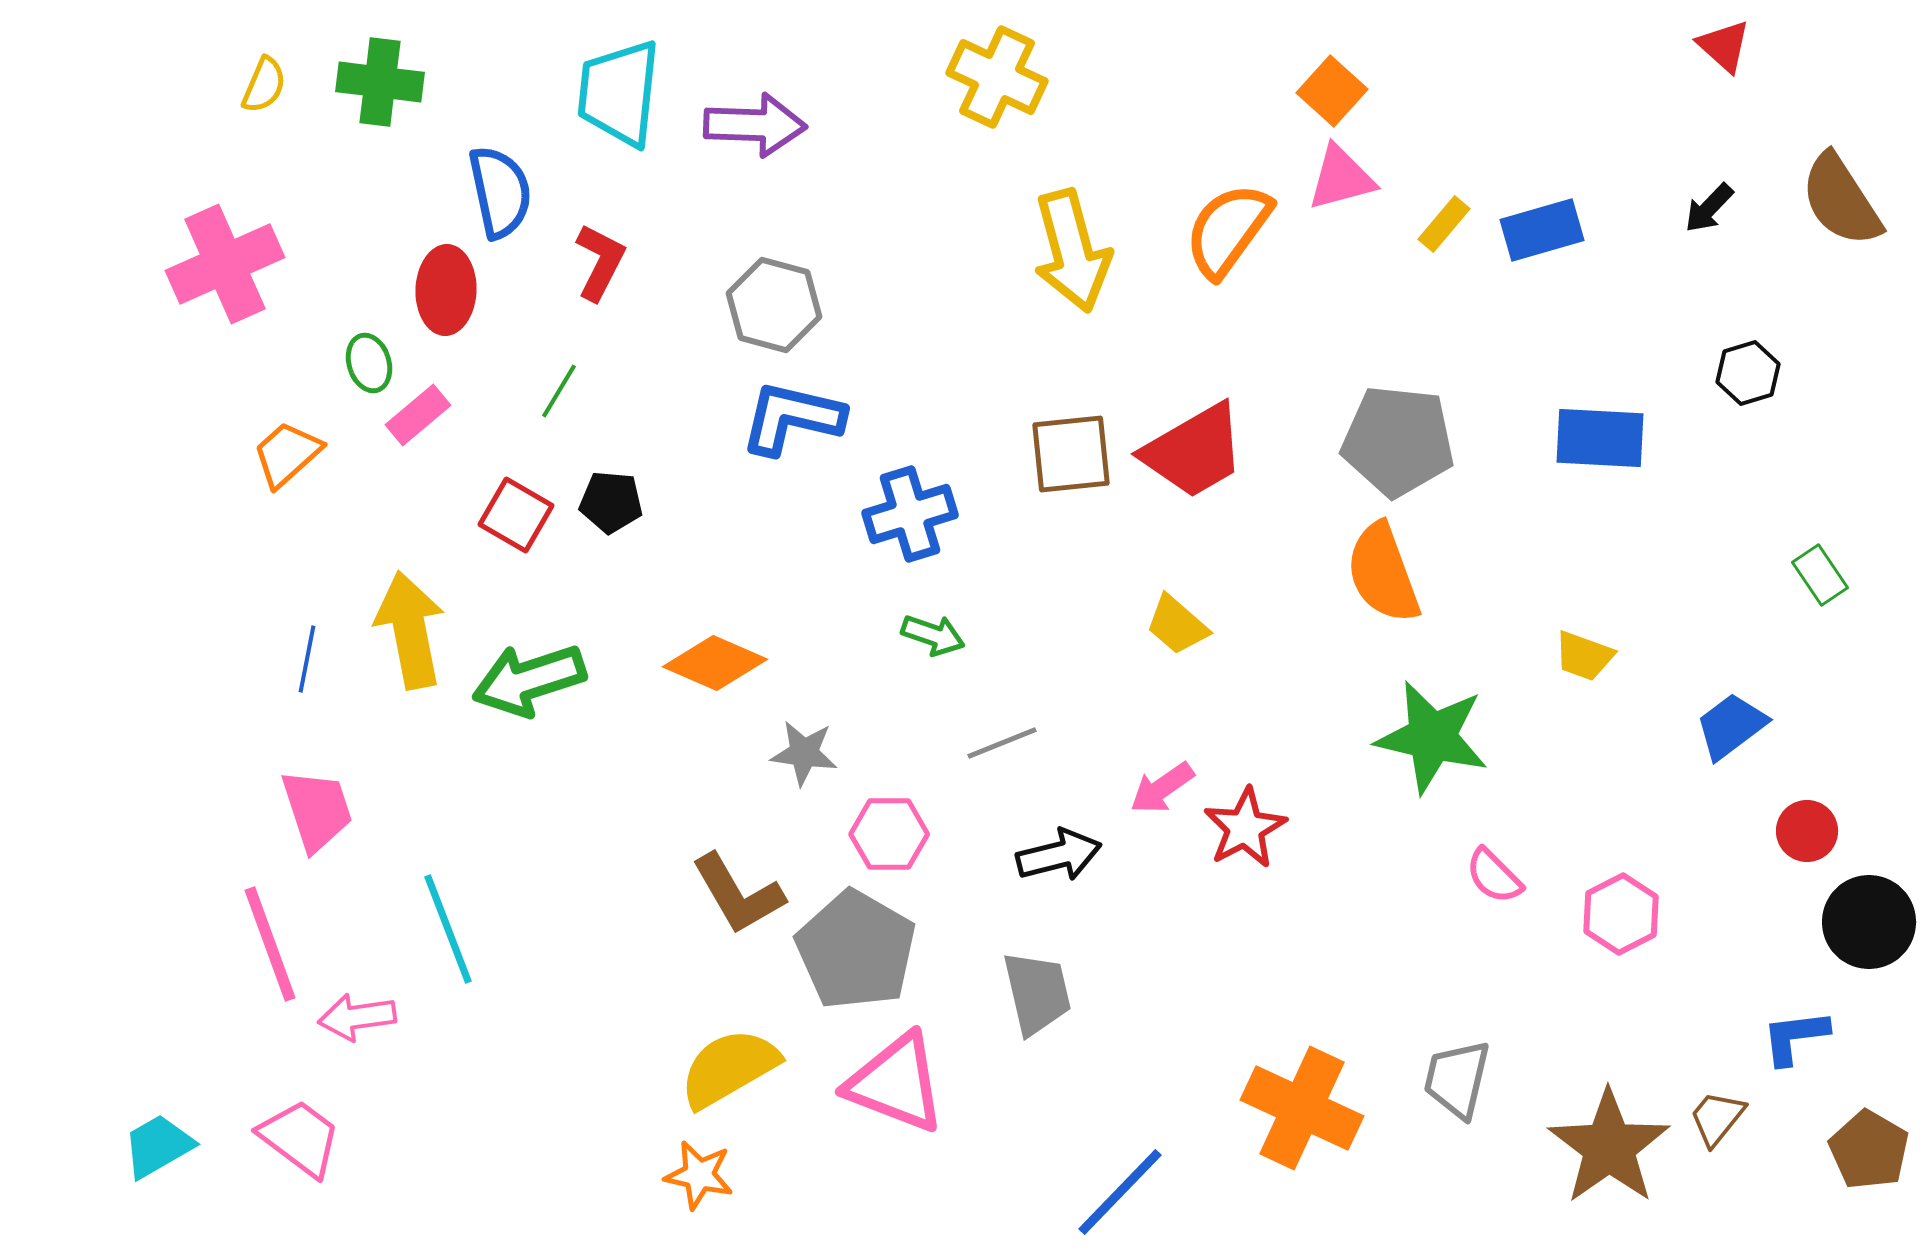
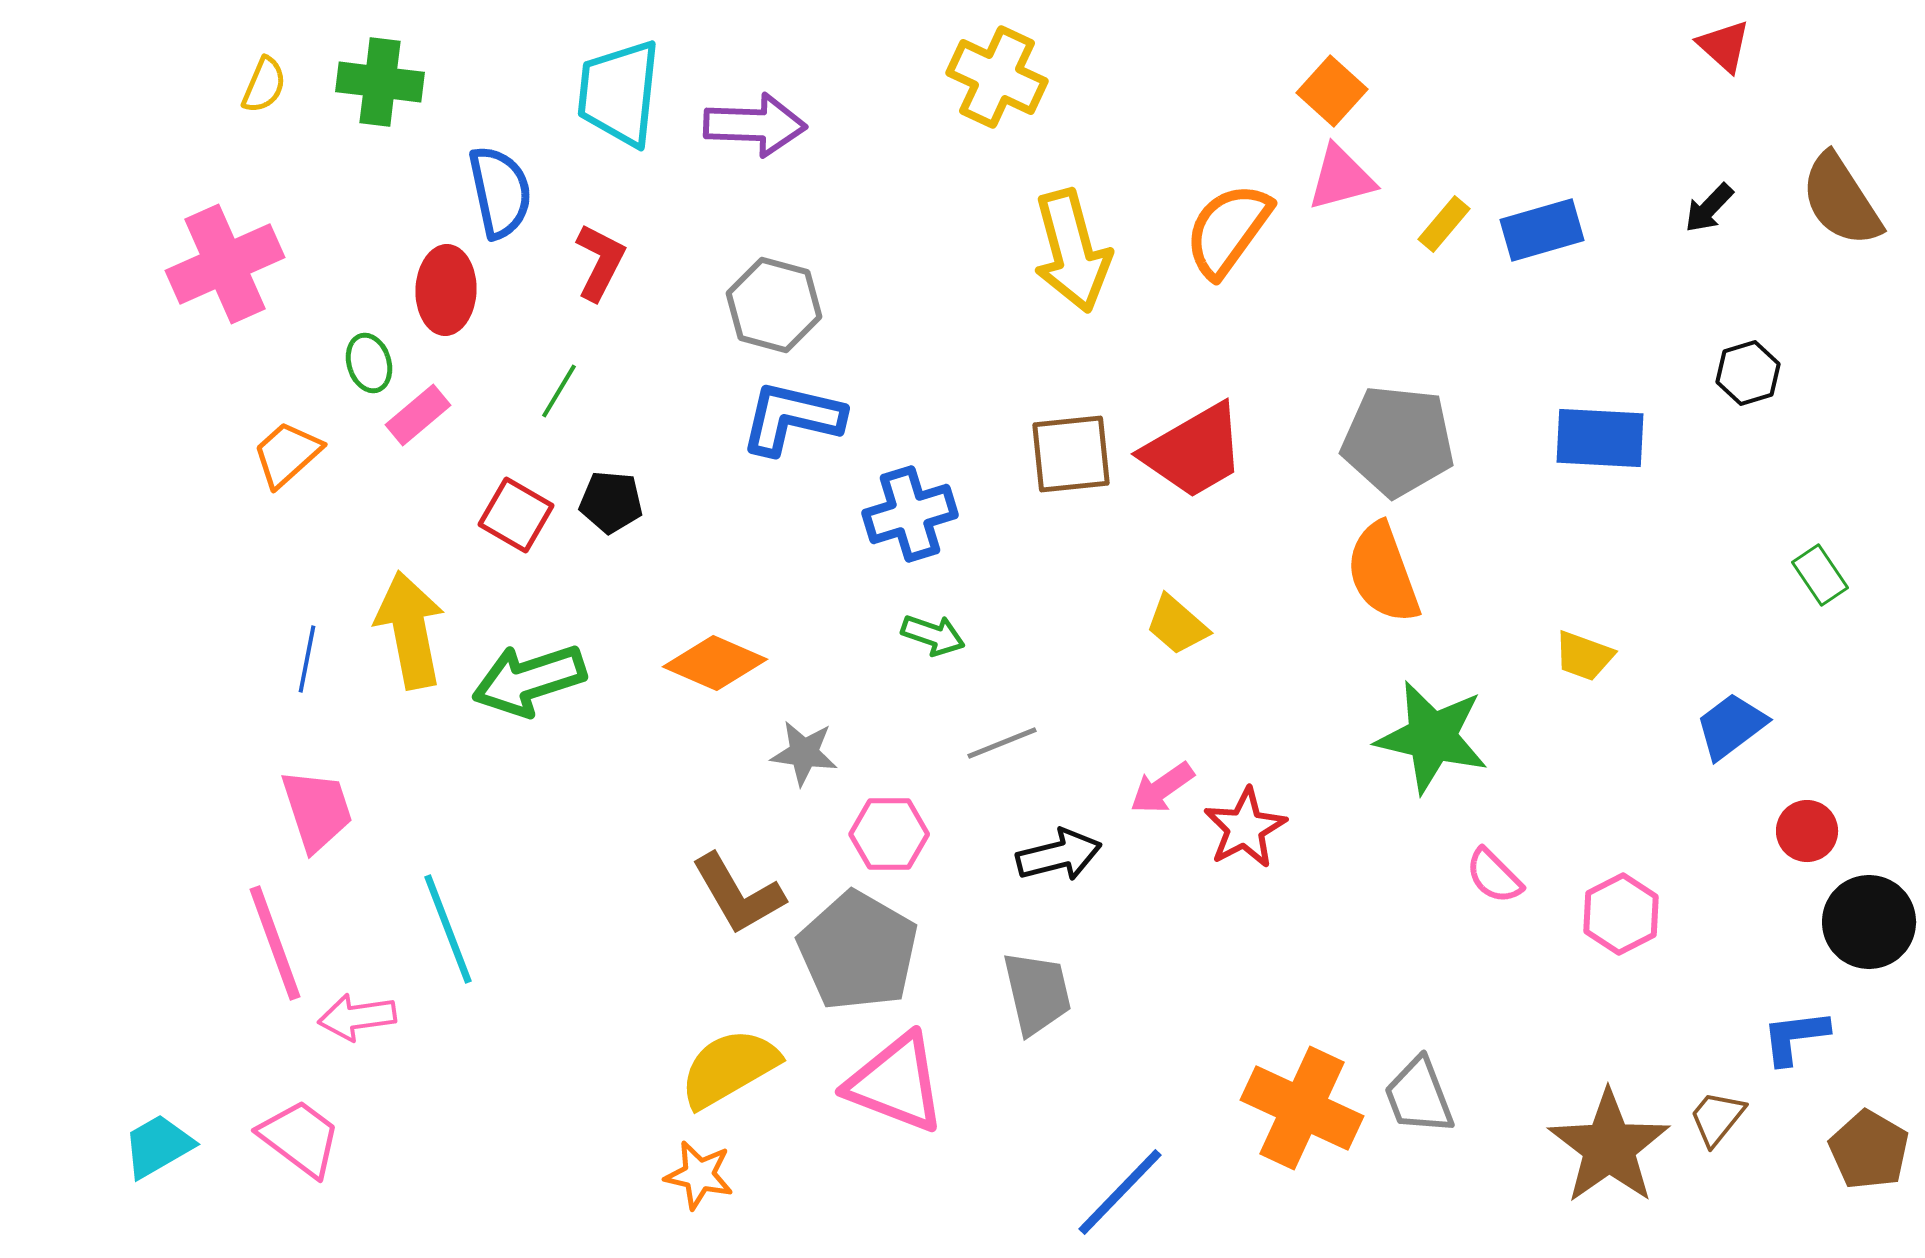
pink line at (270, 944): moved 5 px right, 1 px up
gray pentagon at (856, 950): moved 2 px right, 1 px down
gray trapezoid at (1457, 1079): moved 38 px left, 17 px down; rotated 34 degrees counterclockwise
